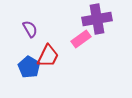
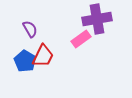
red trapezoid: moved 5 px left
blue pentagon: moved 4 px left, 6 px up
